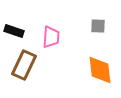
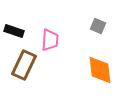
gray square: rotated 21 degrees clockwise
pink trapezoid: moved 1 px left, 3 px down
